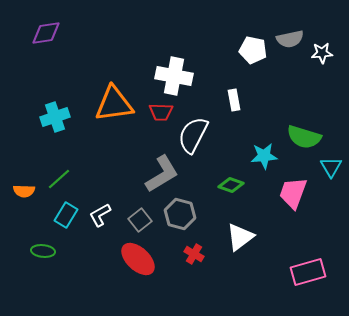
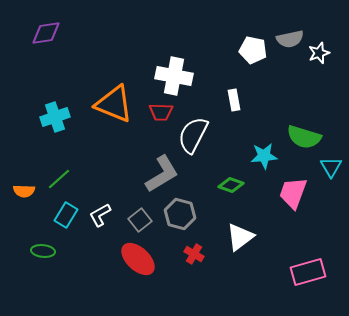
white star: moved 3 px left; rotated 15 degrees counterclockwise
orange triangle: rotated 30 degrees clockwise
